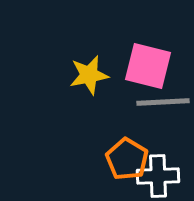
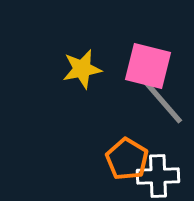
yellow star: moved 7 px left, 6 px up
gray line: rotated 52 degrees clockwise
